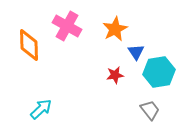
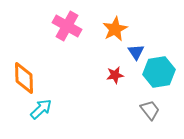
orange diamond: moved 5 px left, 33 px down
